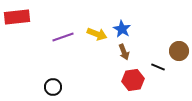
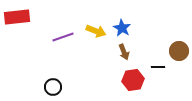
blue star: moved 1 px up
yellow arrow: moved 1 px left, 3 px up
black line: rotated 24 degrees counterclockwise
